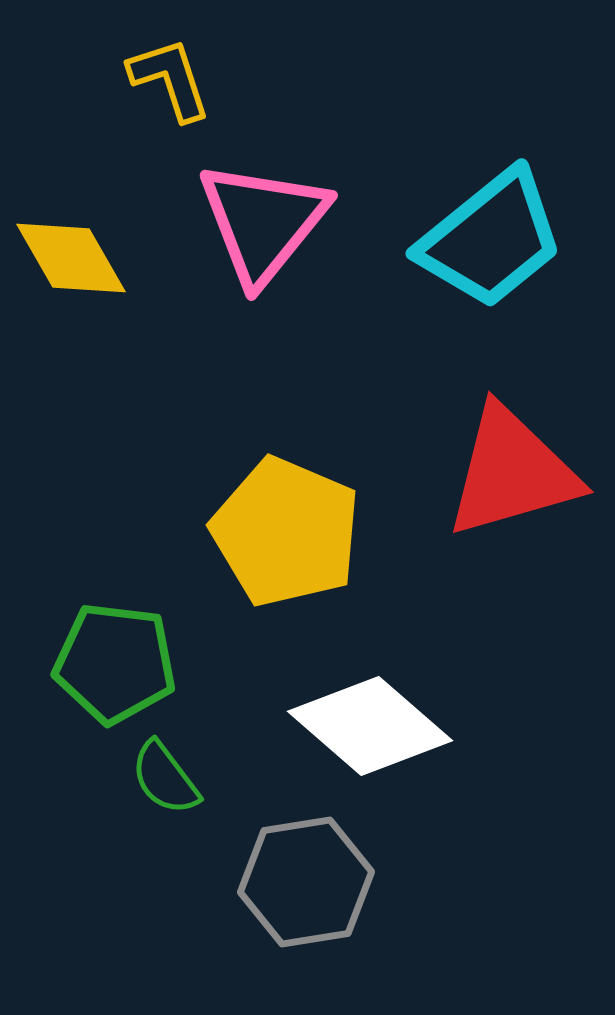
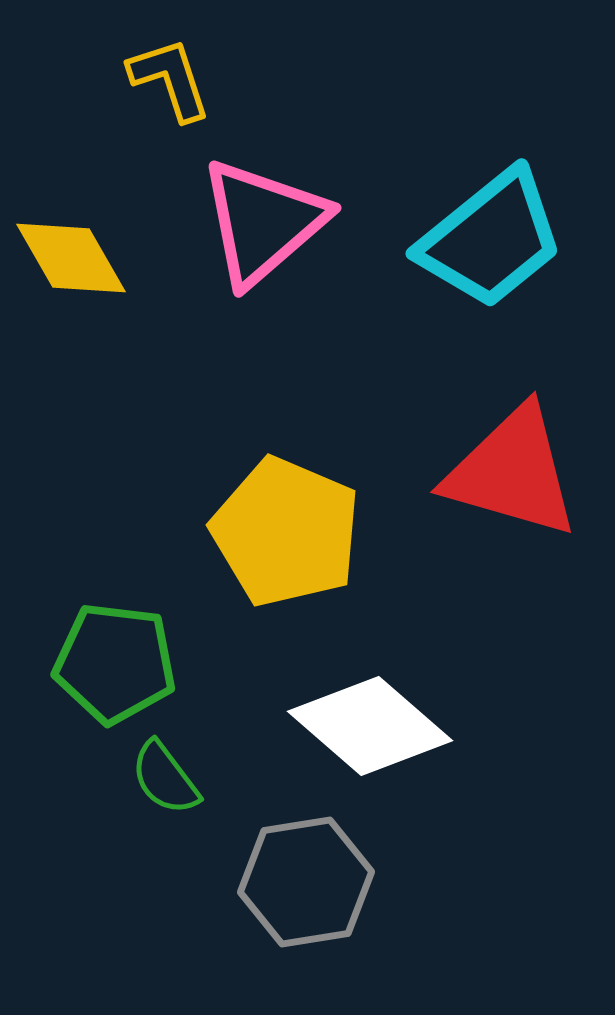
pink triangle: rotated 10 degrees clockwise
red triangle: rotated 32 degrees clockwise
